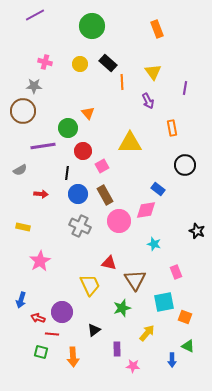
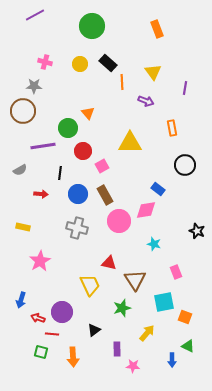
purple arrow at (148, 101): moved 2 px left; rotated 42 degrees counterclockwise
black line at (67, 173): moved 7 px left
gray cross at (80, 226): moved 3 px left, 2 px down; rotated 10 degrees counterclockwise
